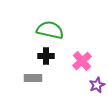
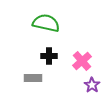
green semicircle: moved 4 px left, 7 px up
black cross: moved 3 px right
purple star: moved 5 px left; rotated 14 degrees counterclockwise
